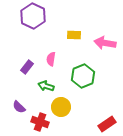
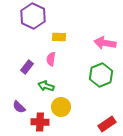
yellow rectangle: moved 15 px left, 2 px down
green hexagon: moved 18 px right, 1 px up
red cross: rotated 18 degrees counterclockwise
